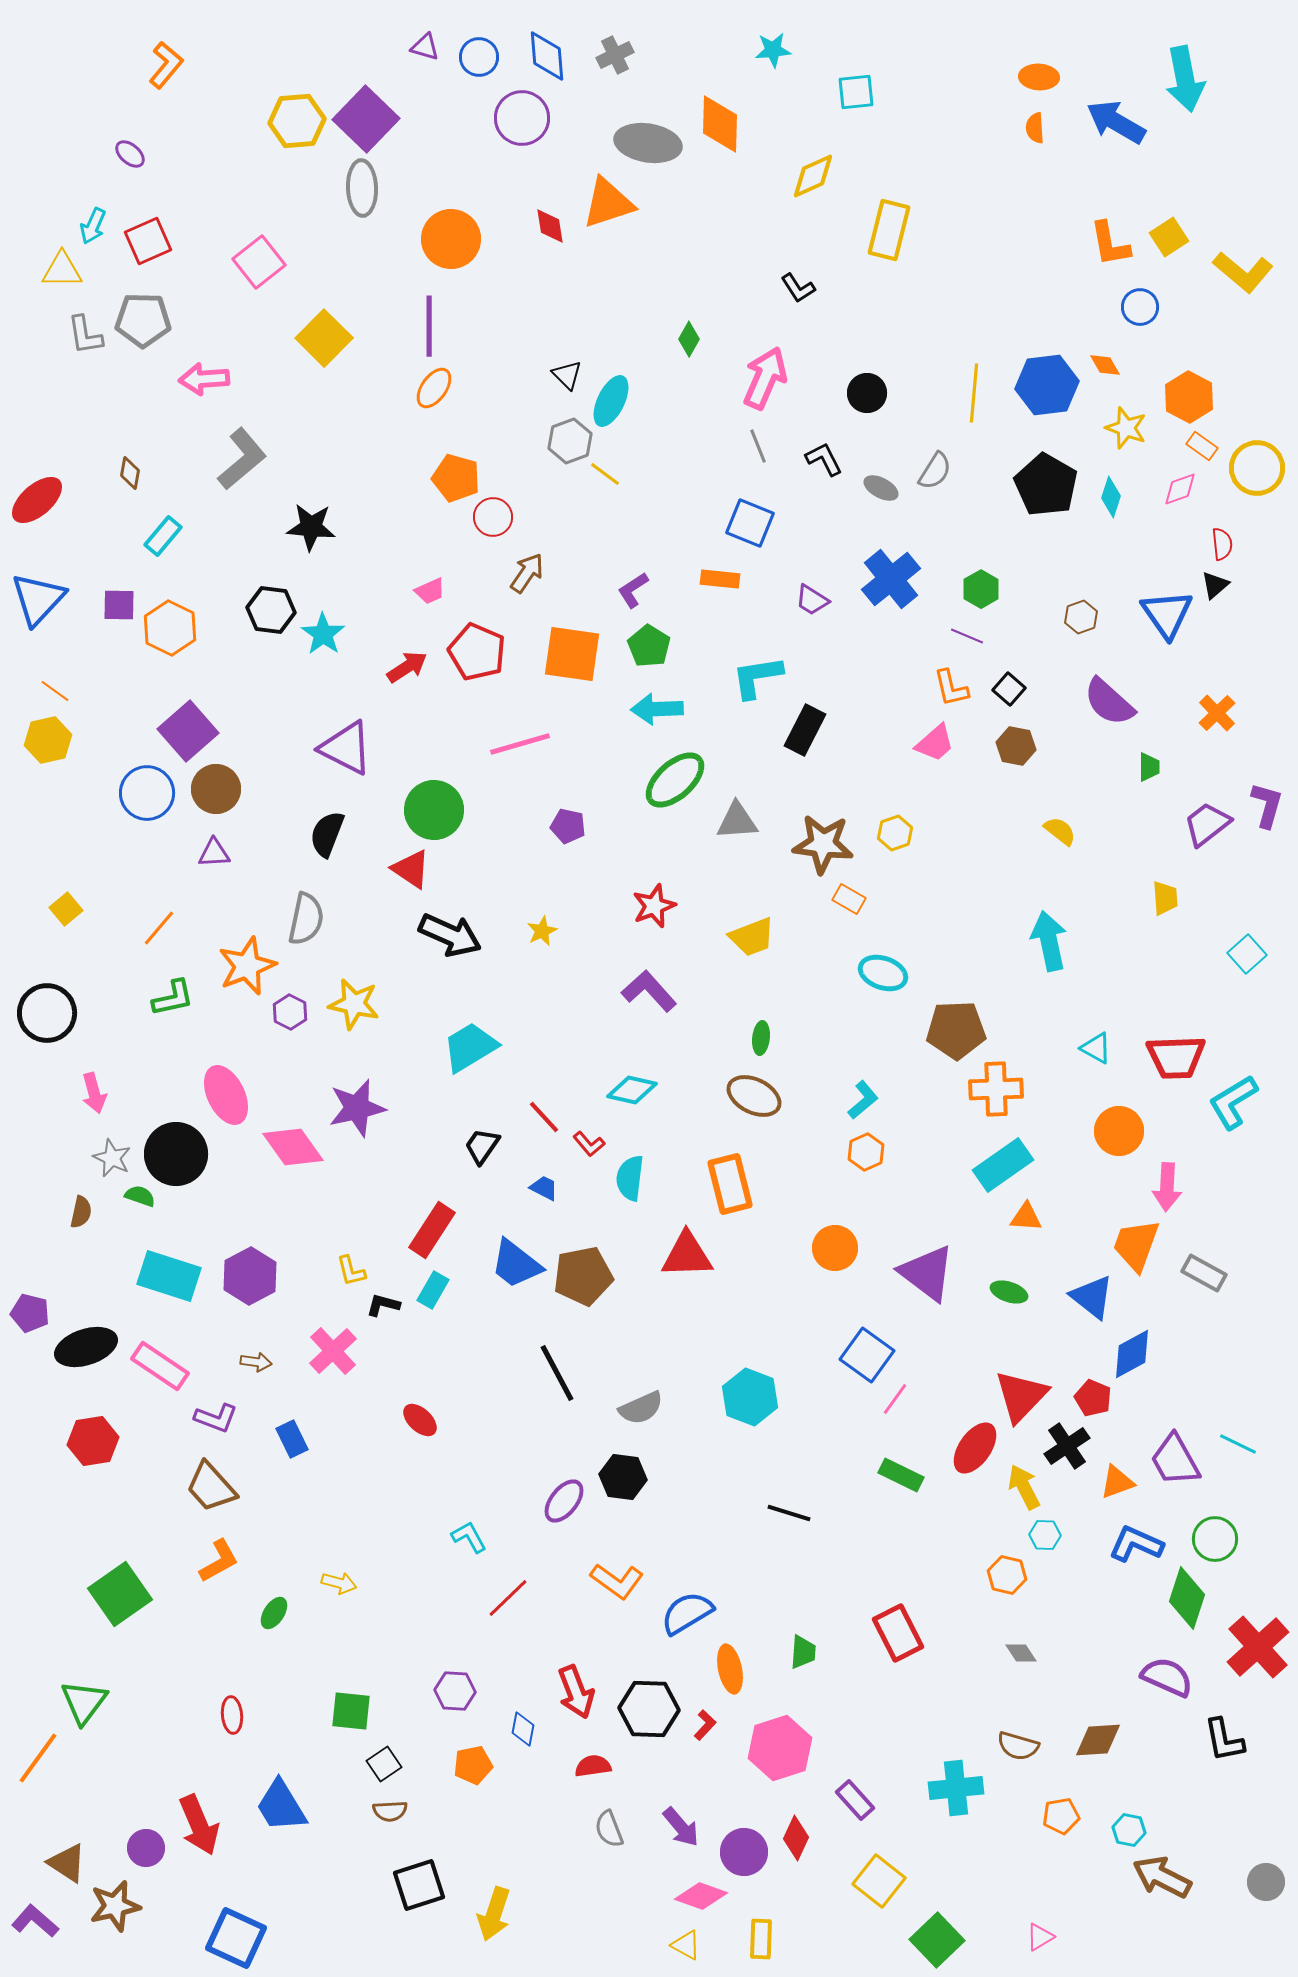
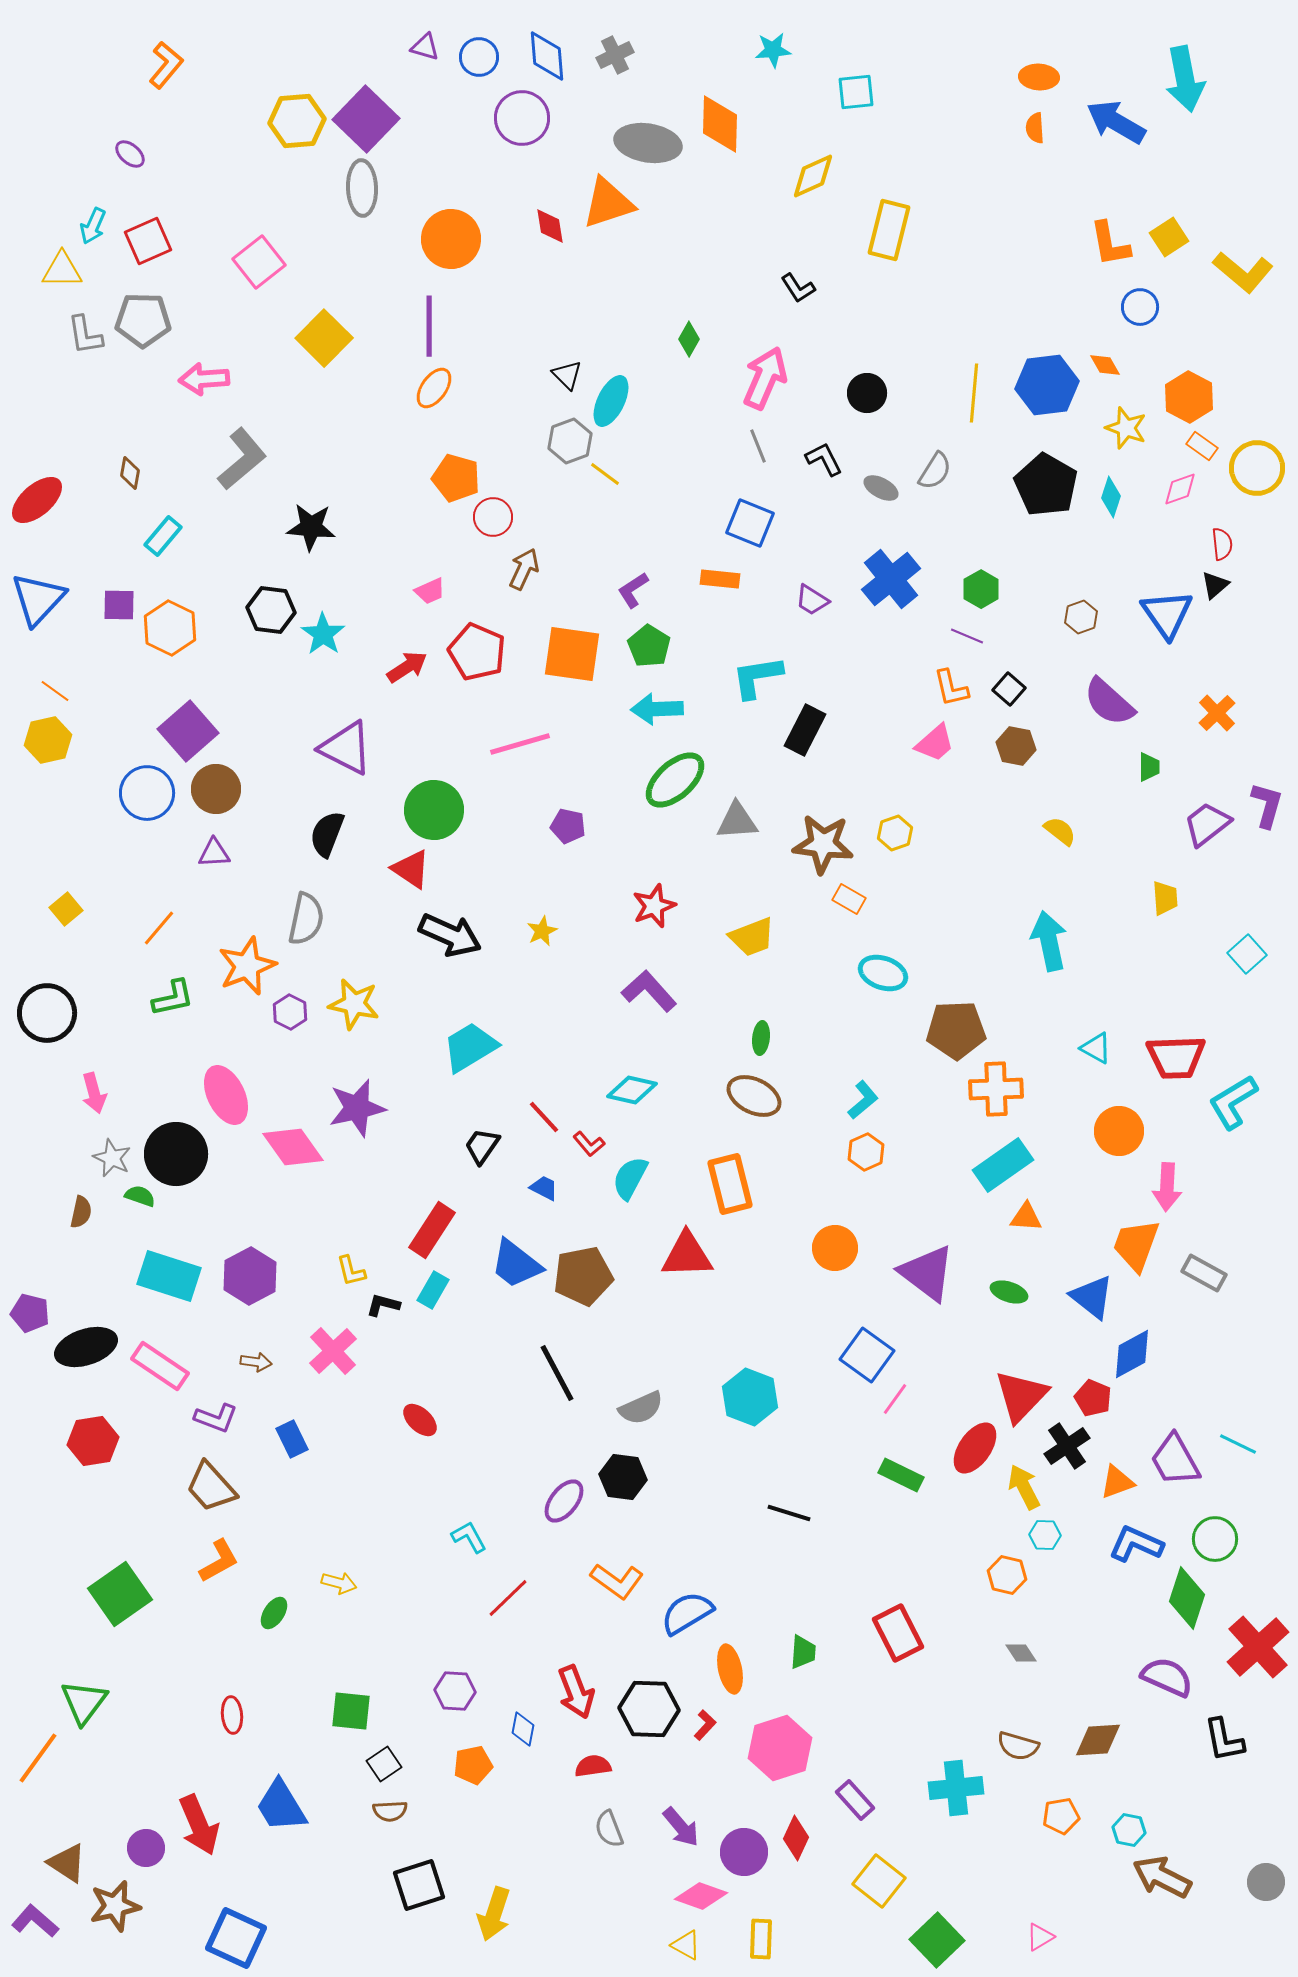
brown arrow at (527, 573): moved 3 px left, 4 px up; rotated 9 degrees counterclockwise
cyan semicircle at (630, 1178): rotated 21 degrees clockwise
